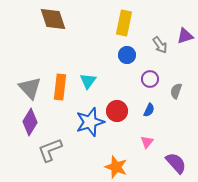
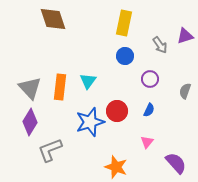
blue circle: moved 2 px left, 1 px down
gray semicircle: moved 9 px right
